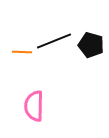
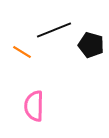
black line: moved 11 px up
orange line: rotated 30 degrees clockwise
